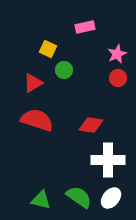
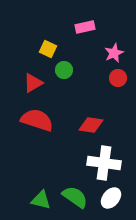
pink star: moved 3 px left, 1 px up
white cross: moved 4 px left, 3 px down; rotated 8 degrees clockwise
green semicircle: moved 4 px left
